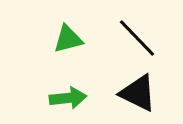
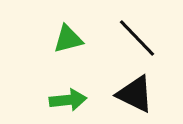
black triangle: moved 3 px left, 1 px down
green arrow: moved 2 px down
